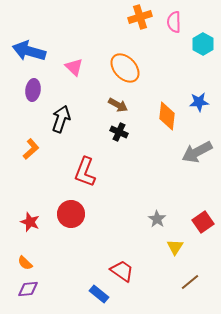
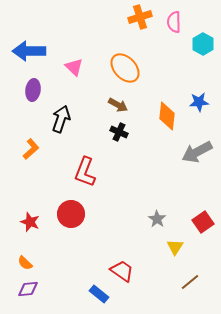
blue arrow: rotated 16 degrees counterclockwise
